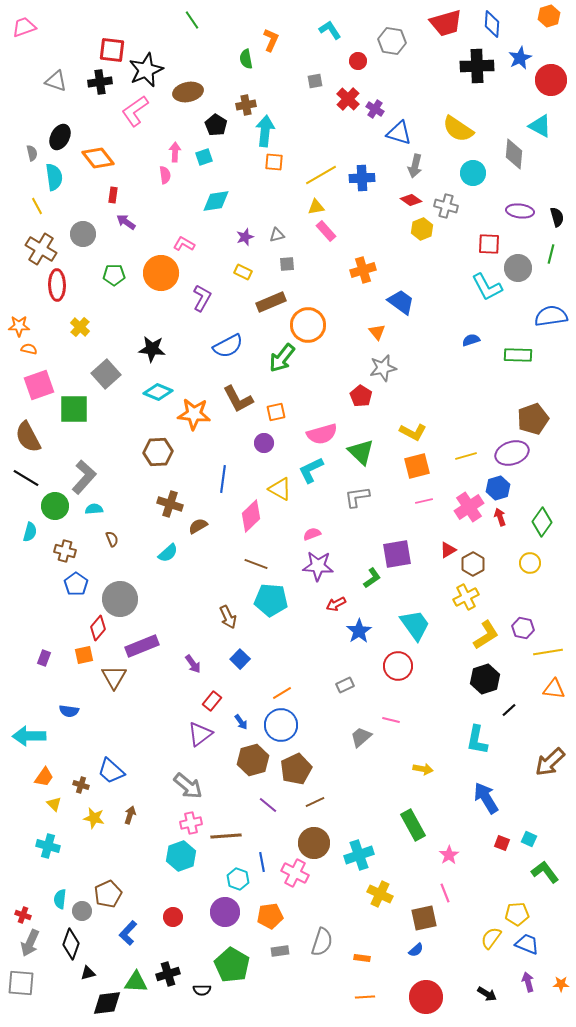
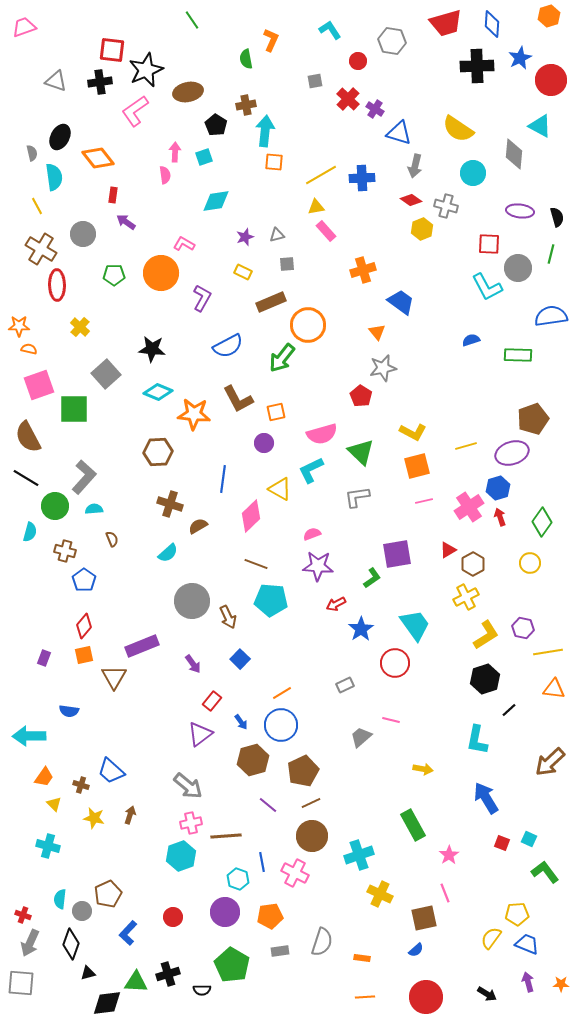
yellow line at (466, 456): moved 10 px up
blue pentagon at (76, 584): moved 8 px right, 4 px up
gray circle at (120, 599): moved 72 px right, 2 px down
red diamond at (98, 628): moved 14 px left, 2 px up
blue star at (359, 631): moved 2 px right, 2 px up
red circle at (398, 666): moved 3 px left, 3 px up
brown pentagon at (296, 769): moved 7 px right, 2 px down
brown line at (315, 802): moved 4 px left, 1 px down
brown circle at (314, 843): moved 2 px left, 7 px up
